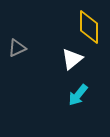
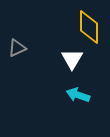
white triangle: rotated 20 degrees counterclockwise
cyan arrow: rotated 70 degrees clockwise
